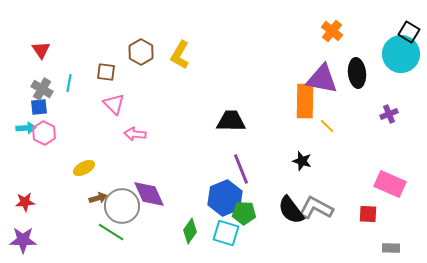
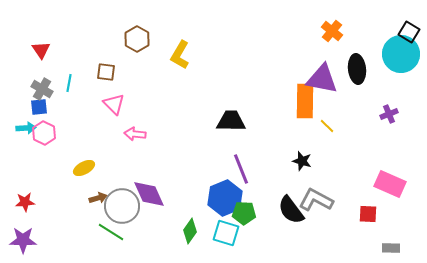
brown hexagon: moved 4 px left, 13 px up
black ellipse: moved 4 px up
gray L-shape: moved 8 px up
